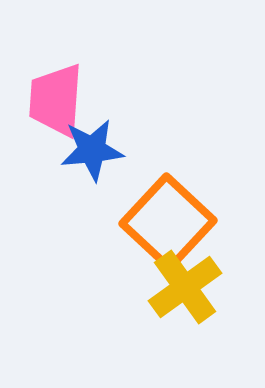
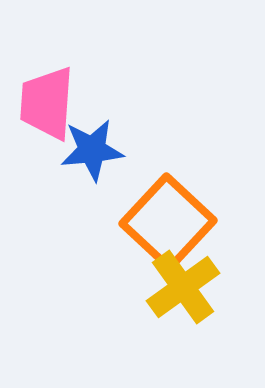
pink trapezoid: moved 9 px left, 3 px down
yellow cross: moved 2 px left
